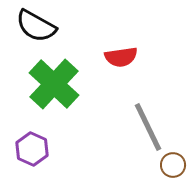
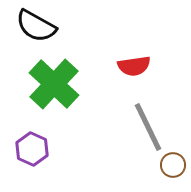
red semicircle: moved 13 px right, 9 px down
